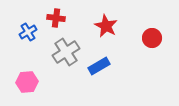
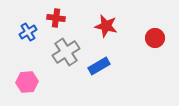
red star: rotated 15 degrees counterclockwise
red circle: moved 3 px right
